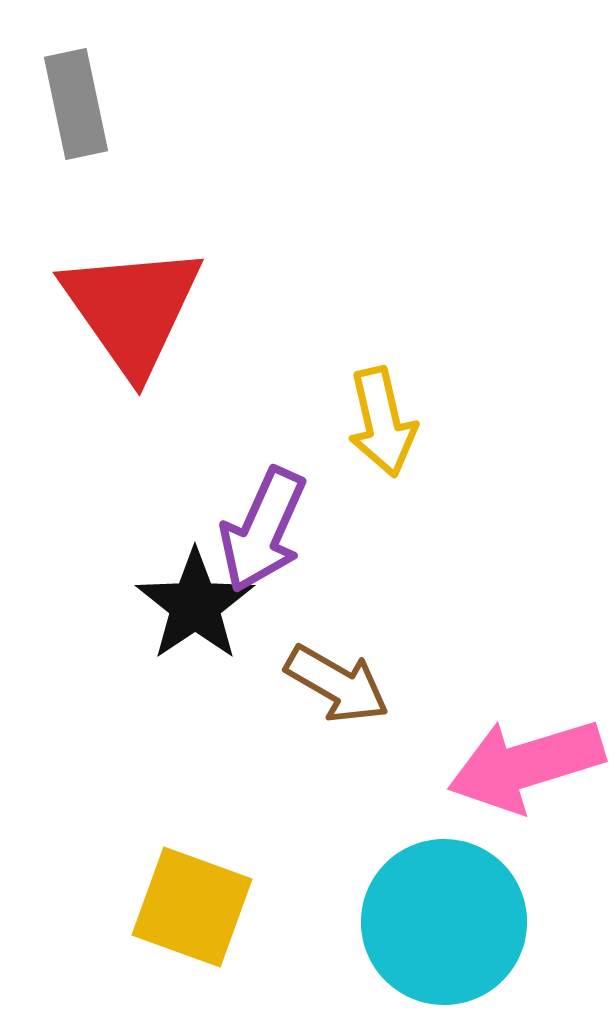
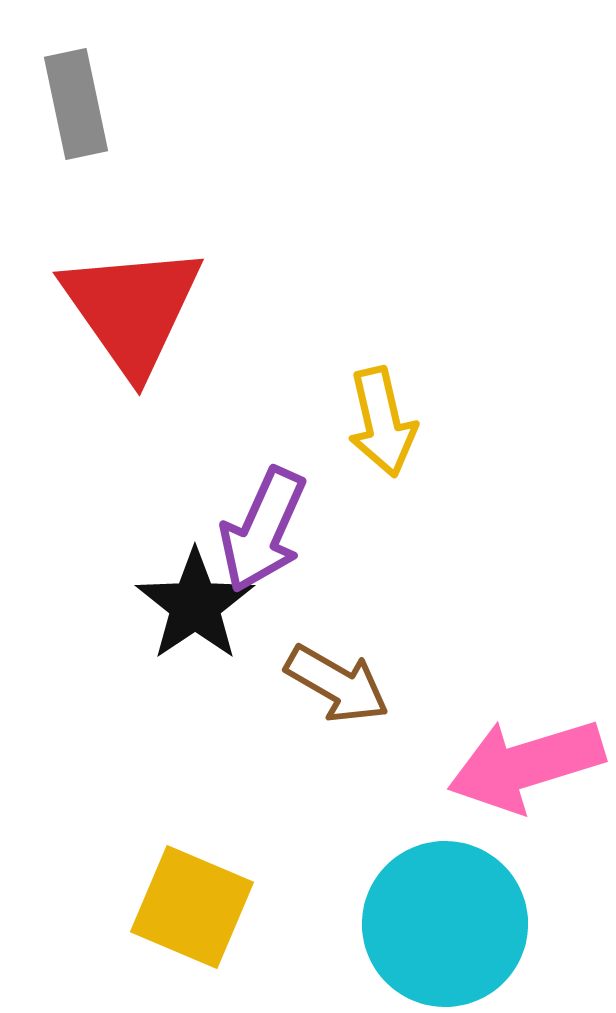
yellow square: rotated 3 degrees clockwise
cyan circle: moved 1 px right, 2 px down
